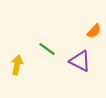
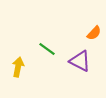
orange semicircle: moved 2 px down
yellow arrow: moved 1 px right, 2 px down
